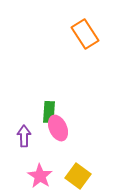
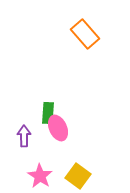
orange rectangle: rotated 8 degrees counterclockwise
green rectangle: moved 1 px left, 1 px down
